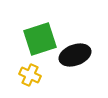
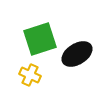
black ellipse: moved 2 px right, 1 px up; rotated 12 degrees counterclockwise
